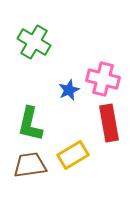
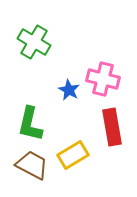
blue star: rotated 20 degrees counterclockwise
red rectangle: moved 3 px right, 4 px down
brown trapezoid: moved 2 px right; rotated 36 degrees clockwise
